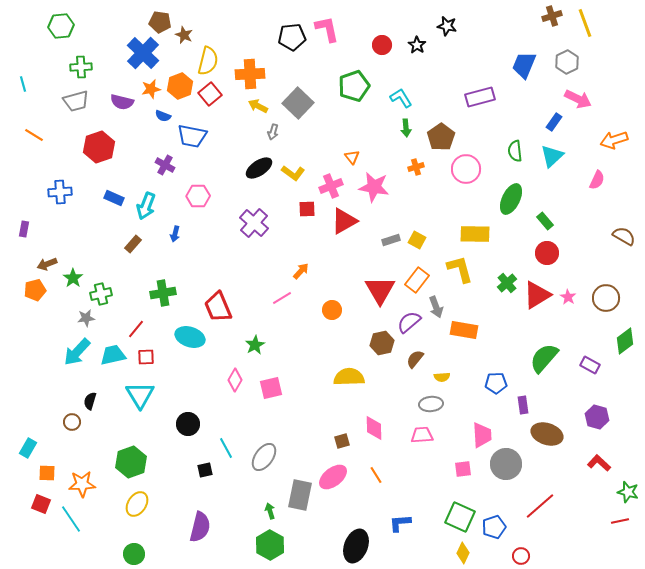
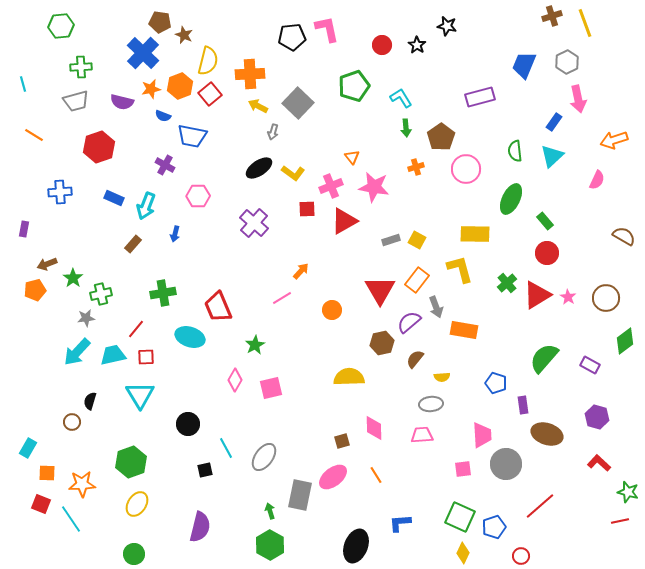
pink arrow at (578, 99): rotated 52 degrees clockwise
blue pentagon at (496, 383): rotated 20 degrees clockwise
